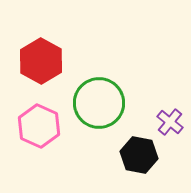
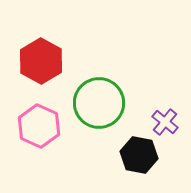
purple cross: moved 5 px left
